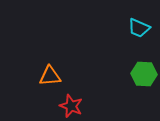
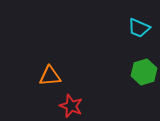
green hexagon: moved 2 px up; rotated 20 degrees counterclockwise
